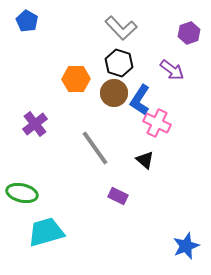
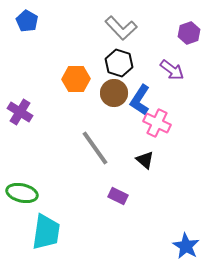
purple cross: moved 15 px left, 12 px up; rotated 20 degrees counterclockwise
cyan trapezoid: rotated 114 degrees clockwise
blue star: rotated 20 degrees counterclockwise
